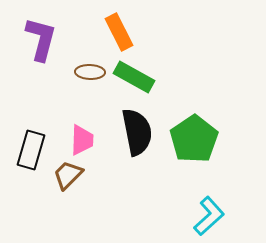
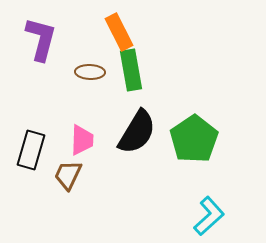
green rectangle: moved 3 px left, 7 px up; rotated 51 degrees clockwise
black semicircle: rotated 42 degrees clockwise
brown trapezoid: rotated 20 degrees counterclockwise
